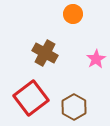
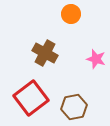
orange circle: moved 2 px left
pink star: rotated 24 degrees counterclockwise
brown hexagon: rotated 20 degrees clockwise
